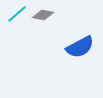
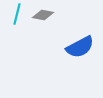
cyan line: rotated 35 degrees counterclockwise
